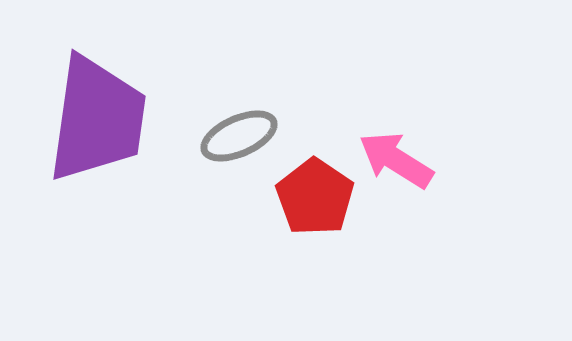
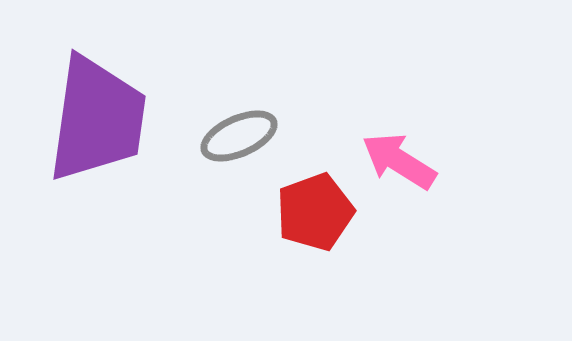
pink arrow: moved 3 px right, 1 px down
red pentagon: moved 15 px down; rotated 18 degrees clockwise
